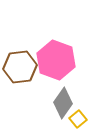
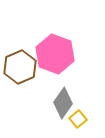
pink hexagon: moved 1 px left, 6 px up
brown hexagon: rotated 16 degrees counterclockwise
